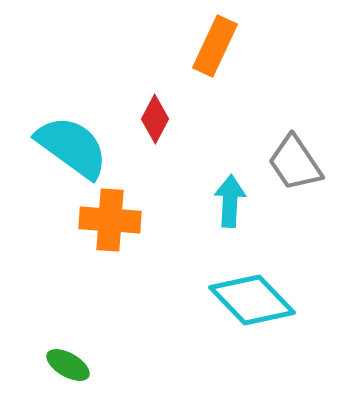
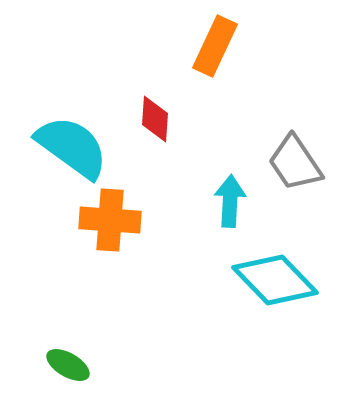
red diamond: rotated 24 degrees counterclockwise
cyan diamond: moved 23 px right, 20 px up
